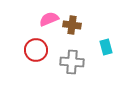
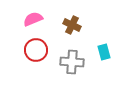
pink semicircle: moved 16 px left
brown cross: rotated 18 degrees clockwise
cyan rectangle: moved 2 px left, 5 px down
